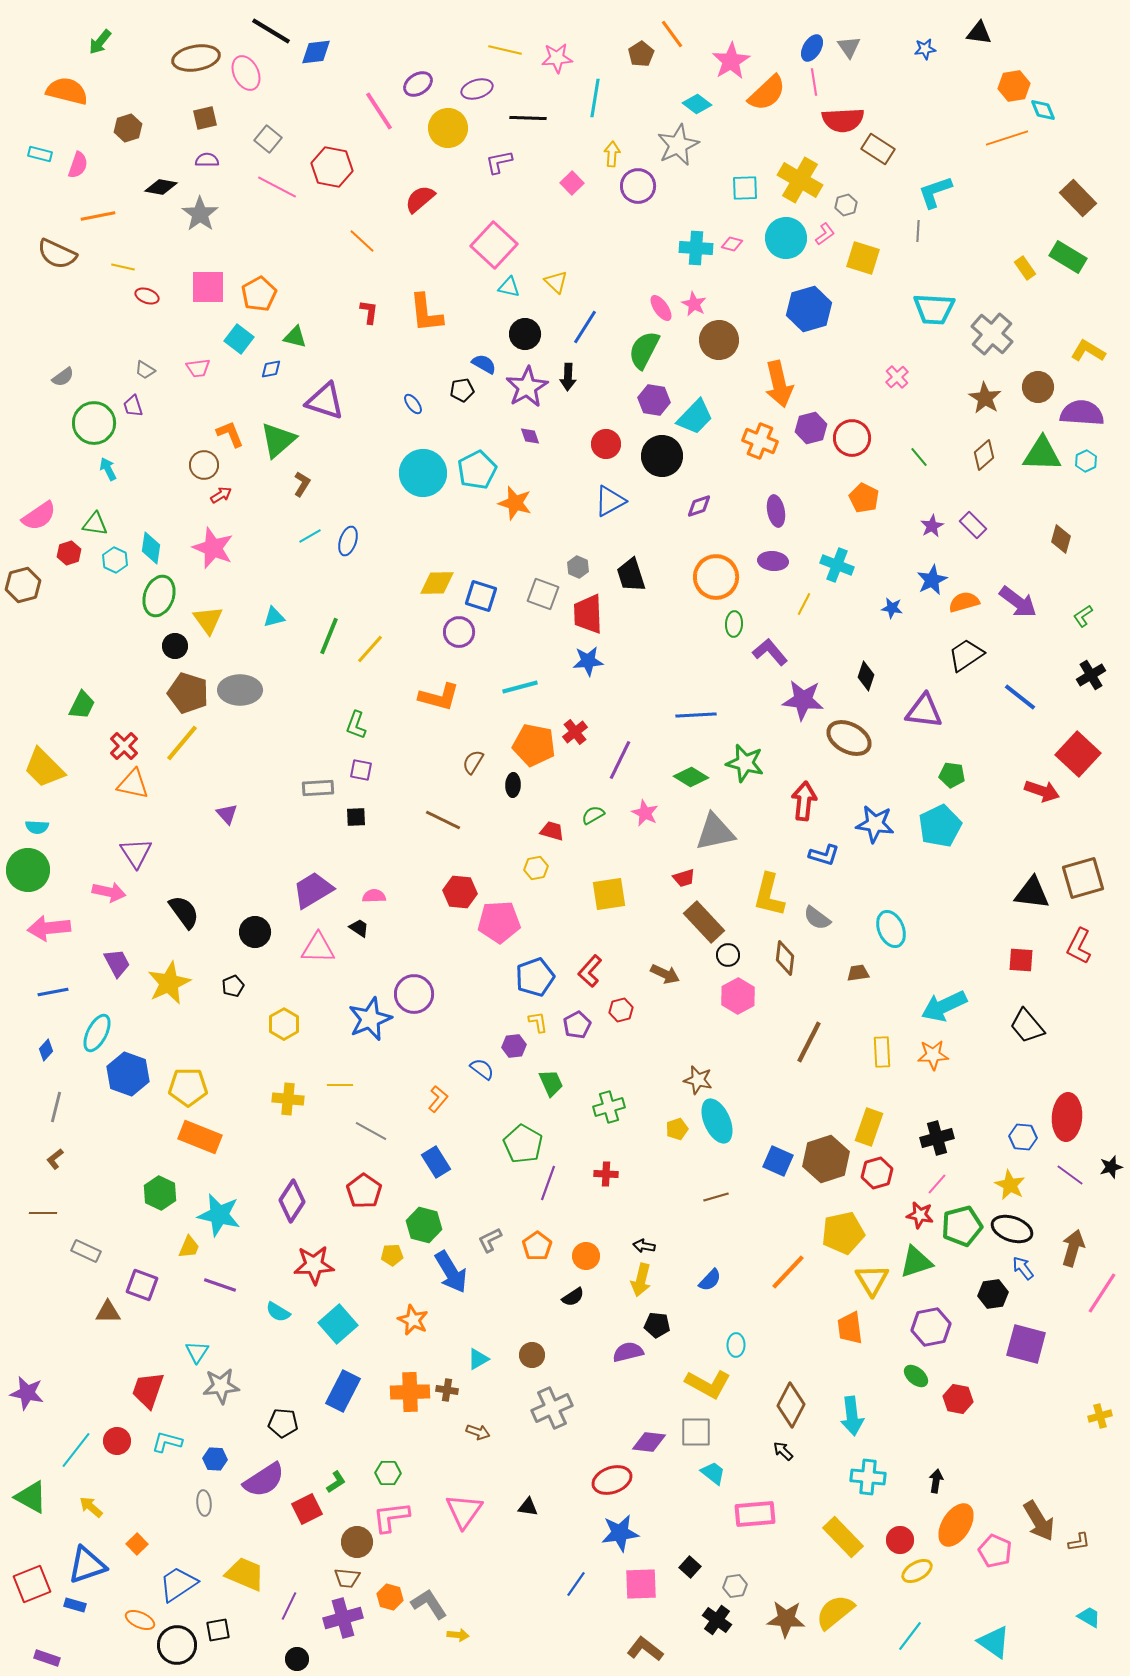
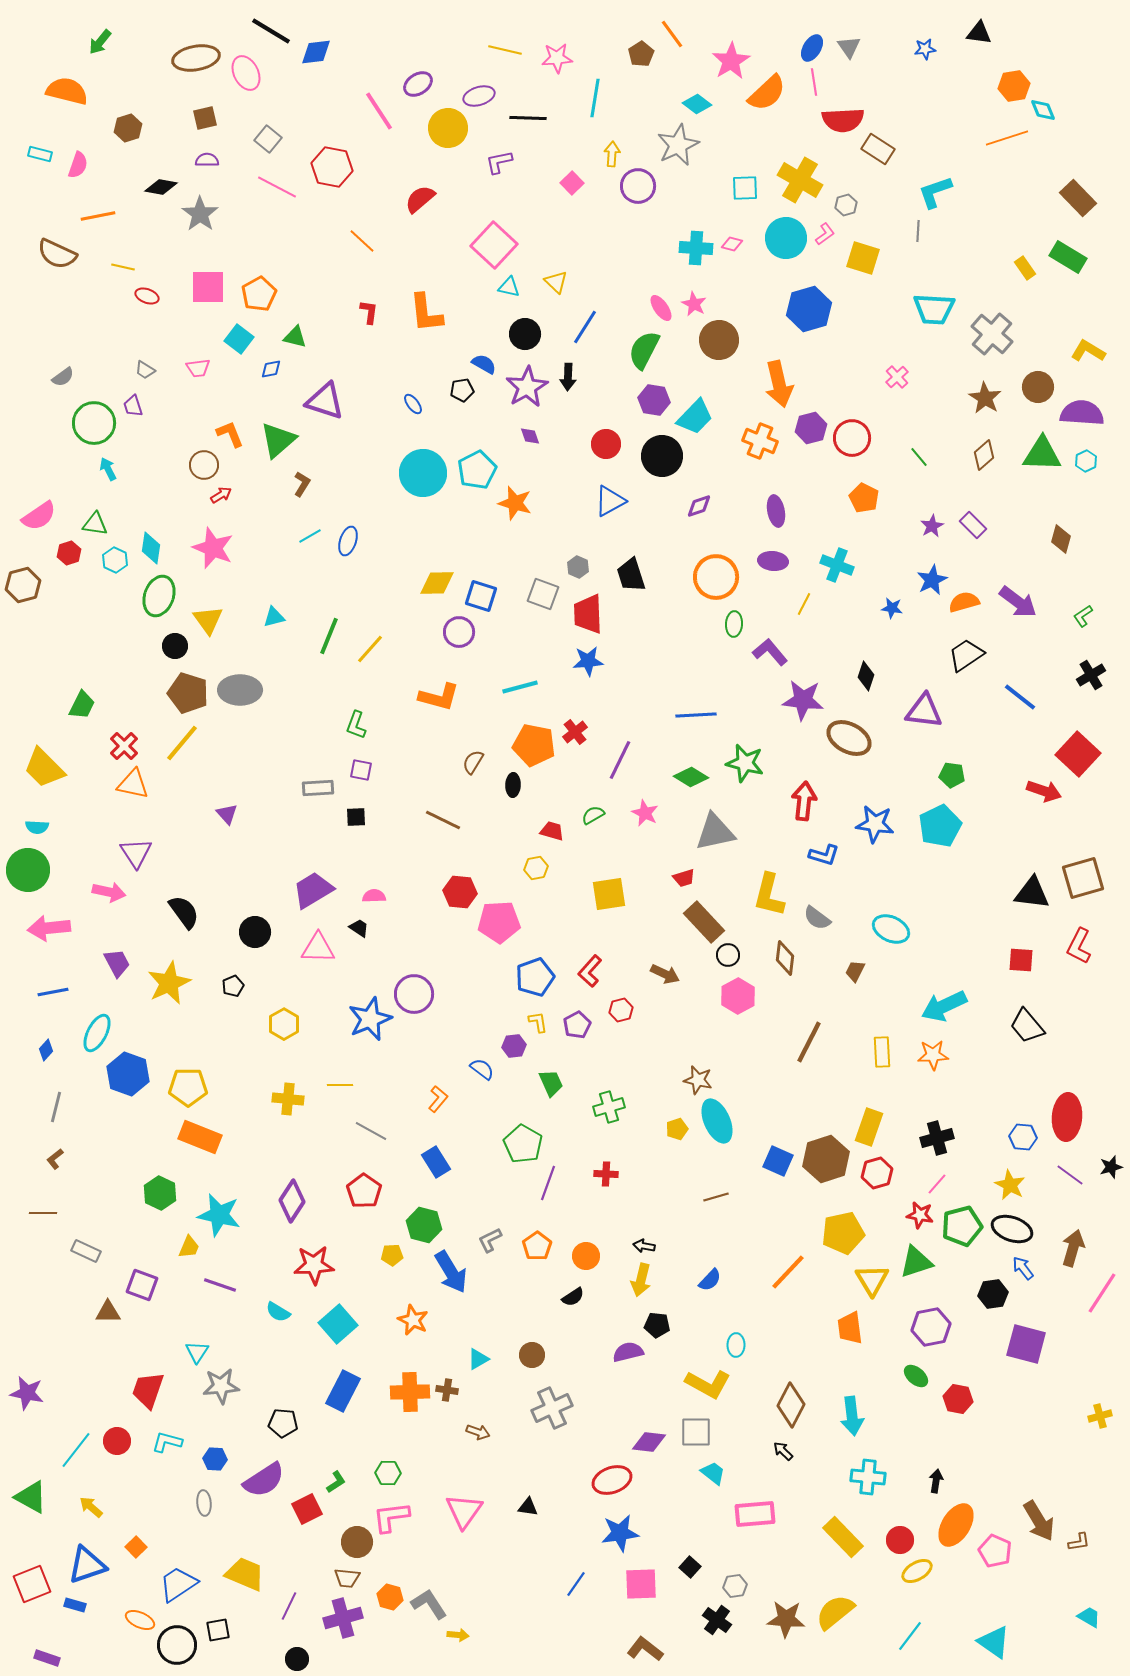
purple ellipse at (477, 89): moved 2 px right, 7 px down
red arrow at (1042, 791): moved 2 px right
cyan ellipse at (891, 929): rotated 42 degrees counterclockwise
brown trapezoid at (858, 973): moved 3 px left, 2 px up; rotated 55 degrees counterclockwise
orange square at (137, 1544): moved 1 px left, 3 px down
